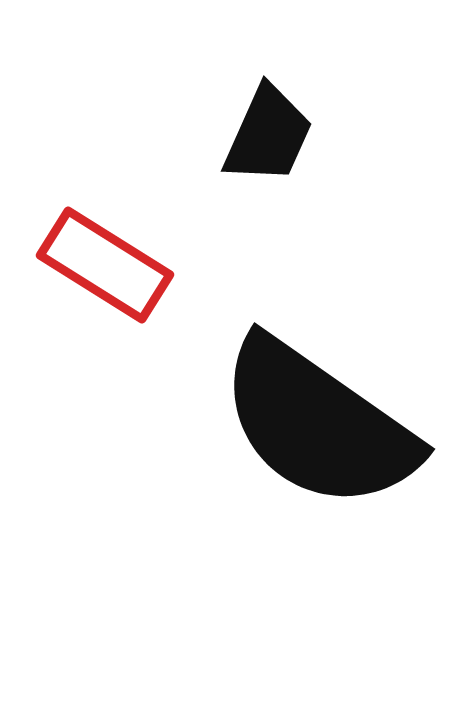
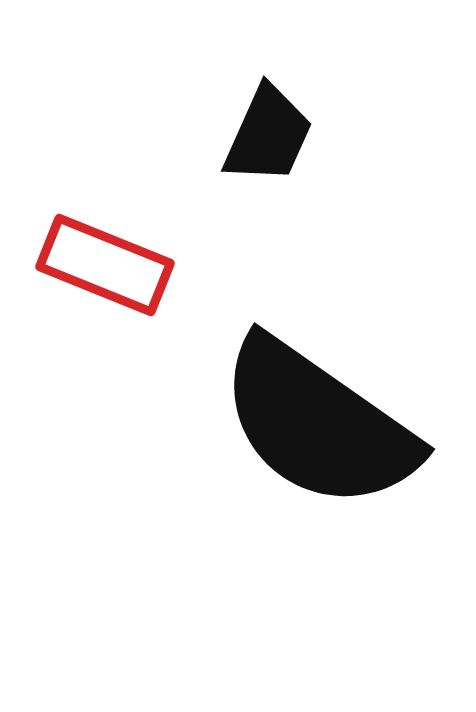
red rectangle: rotated 10 degrees counterclockwise
